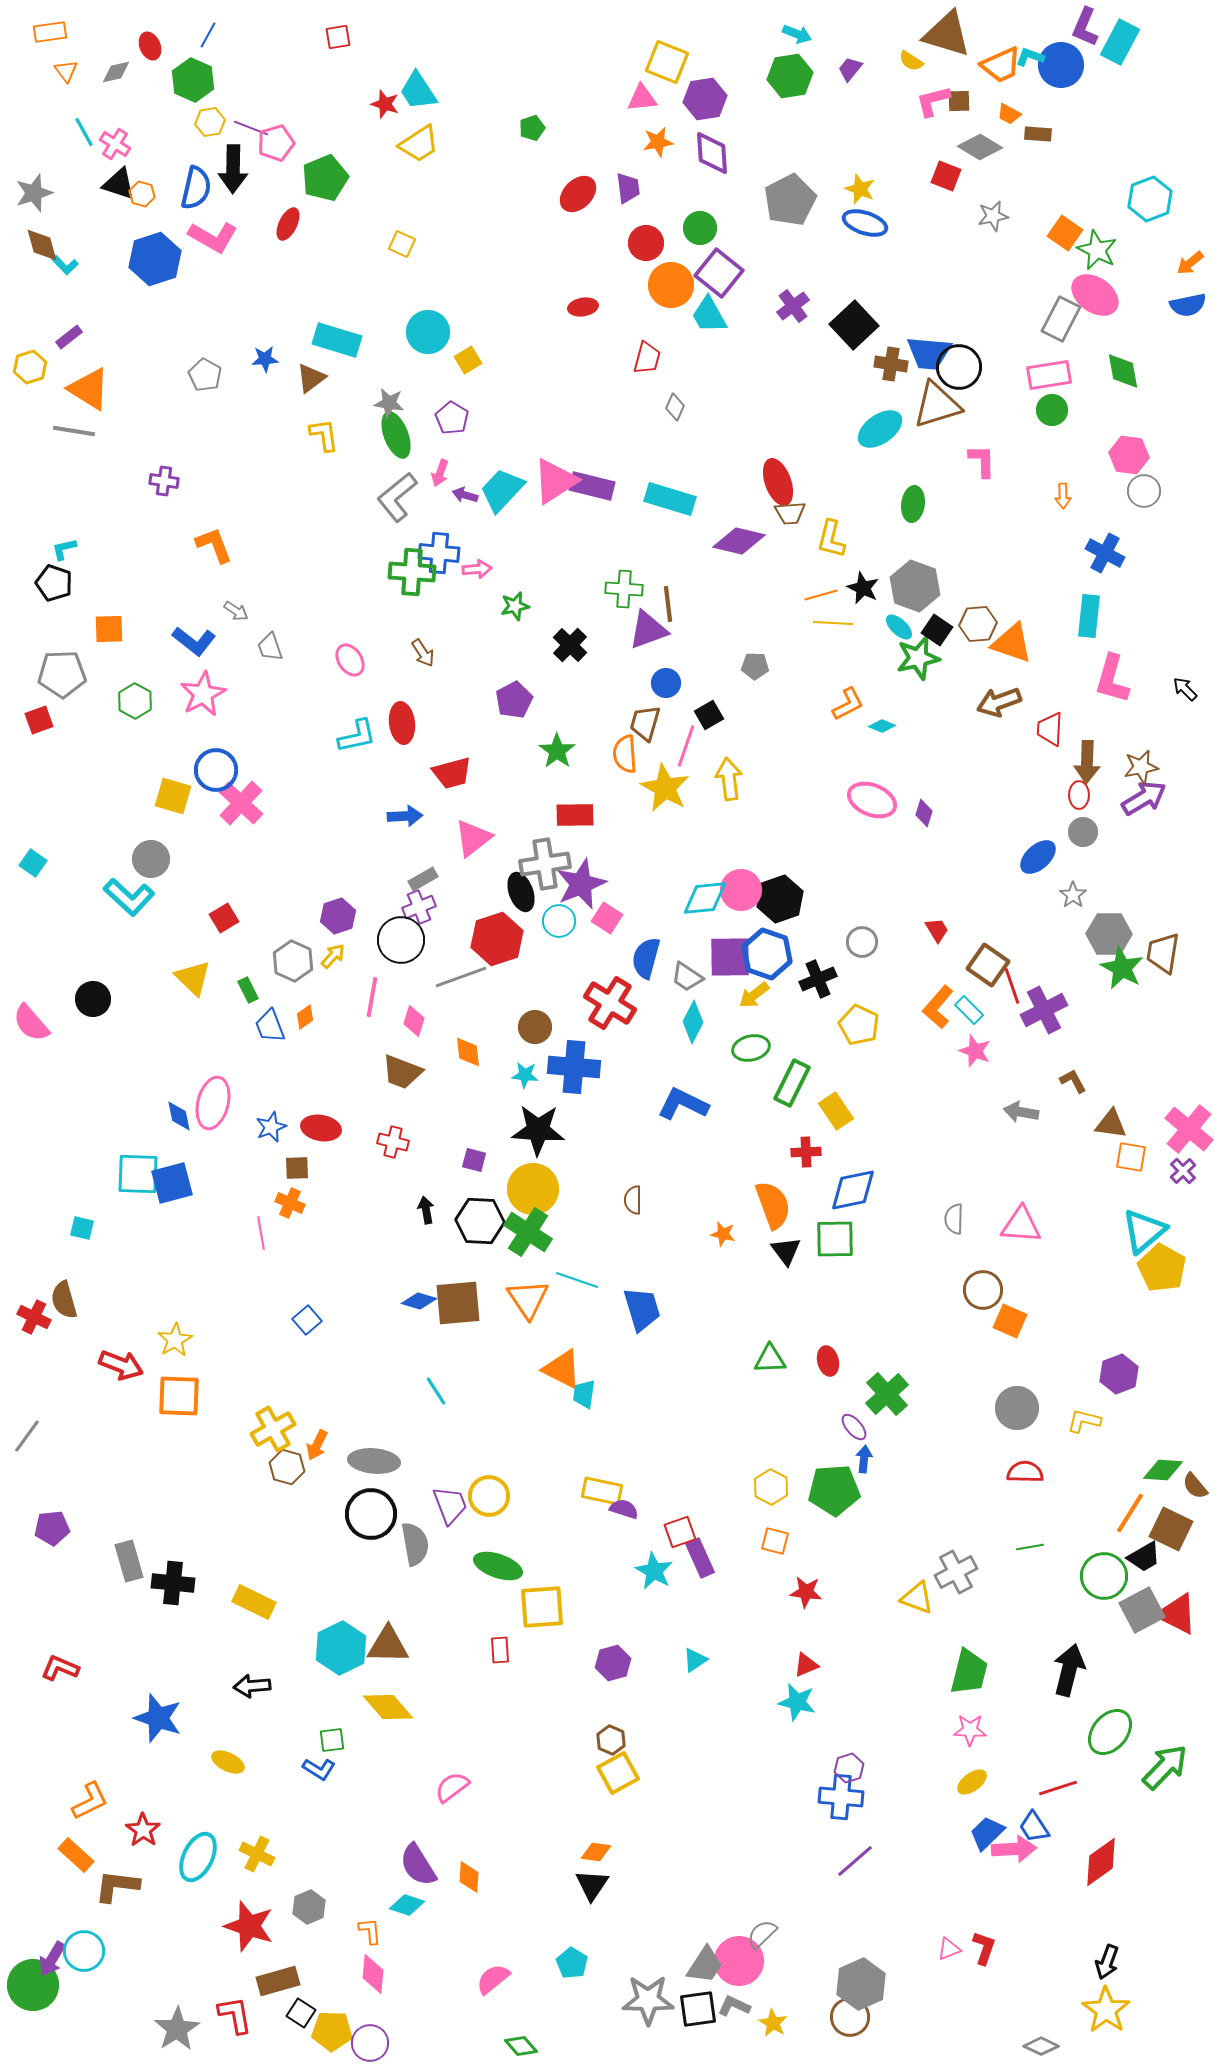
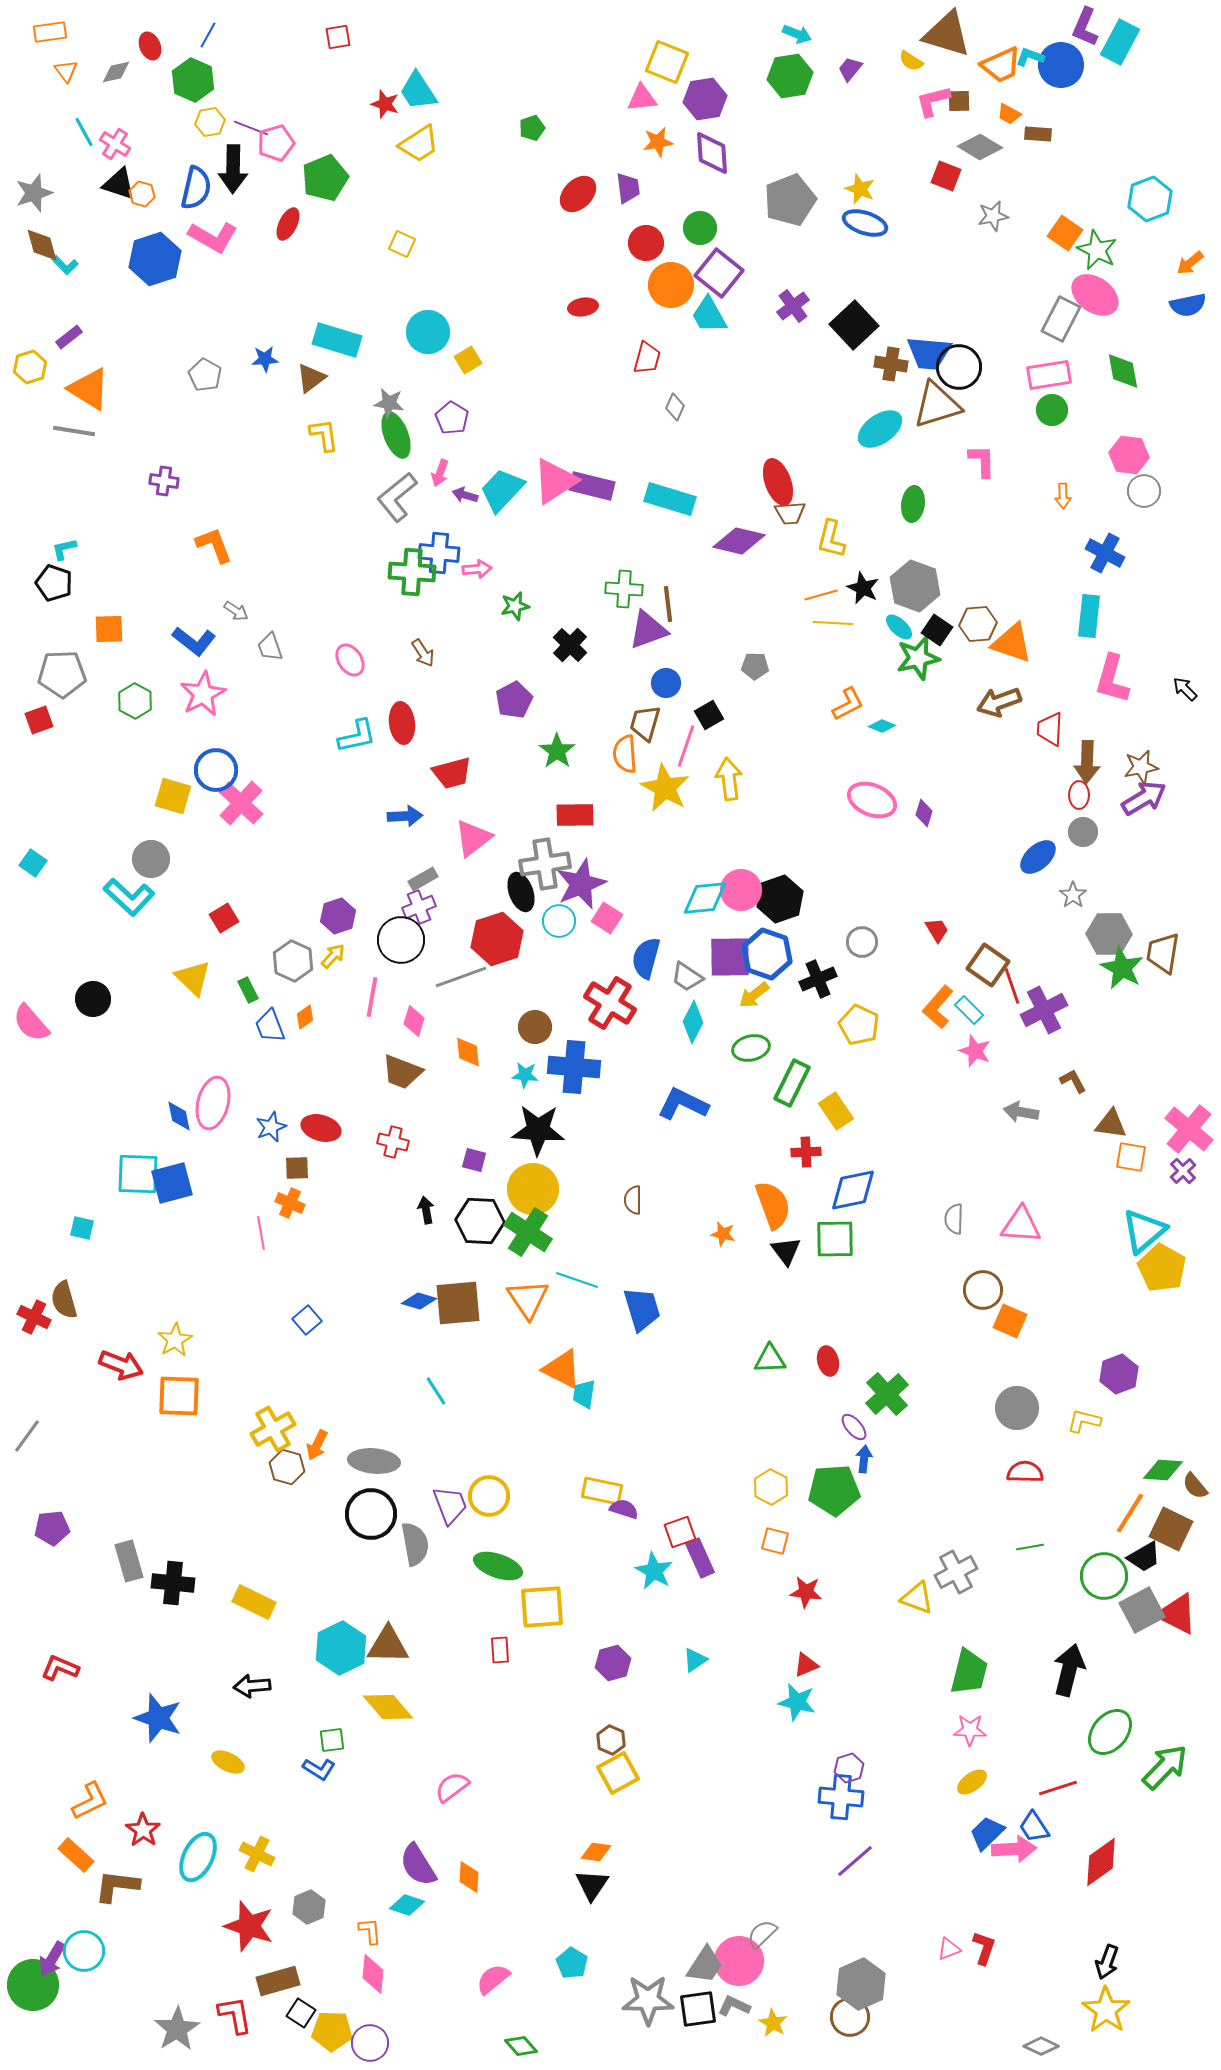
gray pentagon at (790, 200): rotated 6 degrees clockwise
red ellipse at (321, 1128): rotated 6 degrees clockwise
